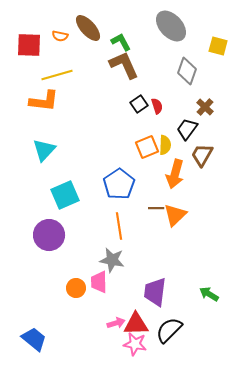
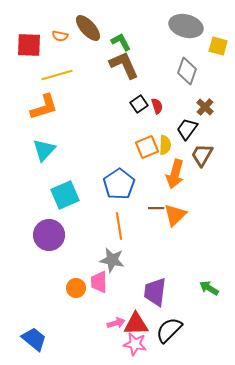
gray ellipse: moved 15 px right; rotated 32 degrees counterclockwise
orange L-shape: moved 6 px down; rotated 24 degrees counterclockwise
green arrow: moved 6 px up
